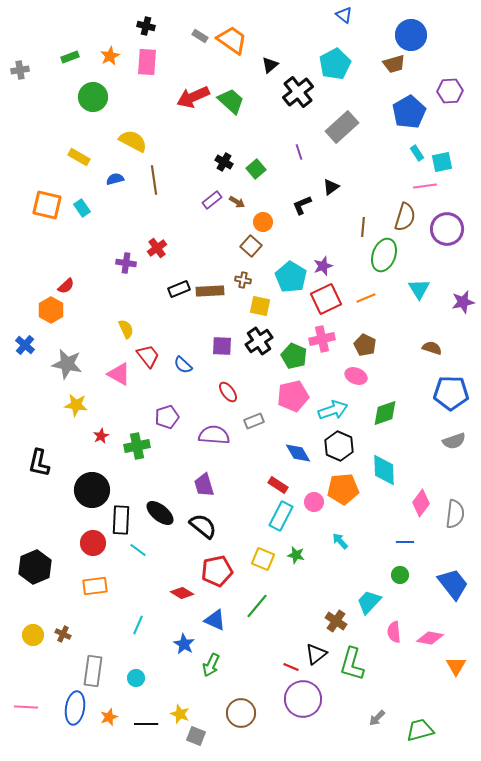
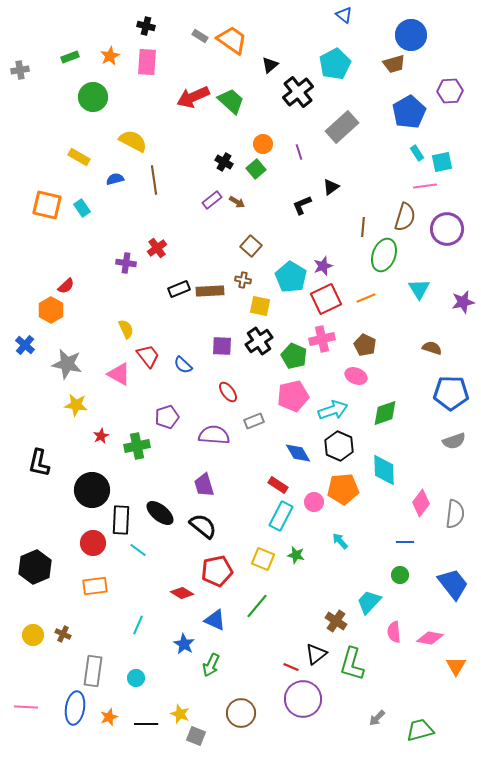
orange circle at (263, 222): moved 78 px up
